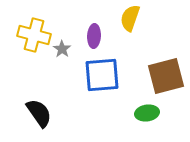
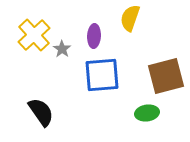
yellow cross: rotated 32 degrees clockwise
black semicircle: moved 2 px right, 1 px up
